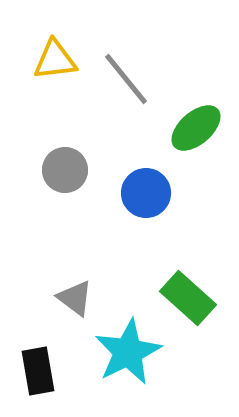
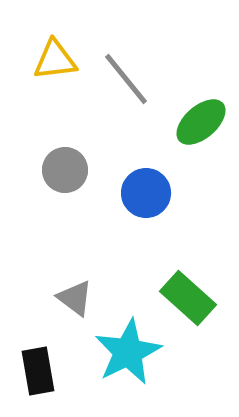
green ellipse: moved 5 px right, 6 px up
